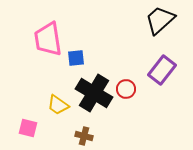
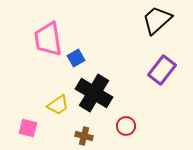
black trapezoid: moved 3 px left
blue square: rotated 24 degrees counterclockwise
red circle: moved 37 px down
yellow trapezoid: rotated 70 degrees counterclockwise
